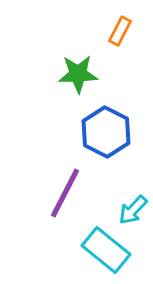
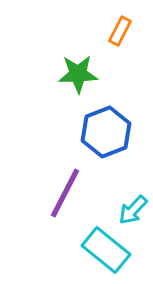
blue hexagon: rotated 12 degrees clockwise
